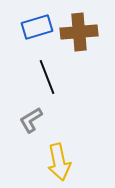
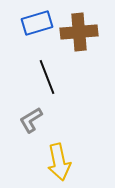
blue rectangle: moved 4 px up
